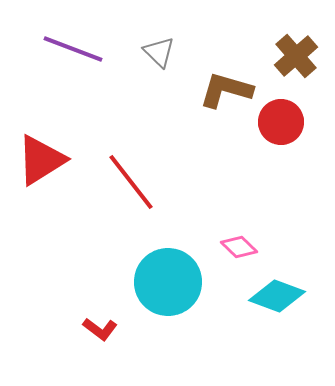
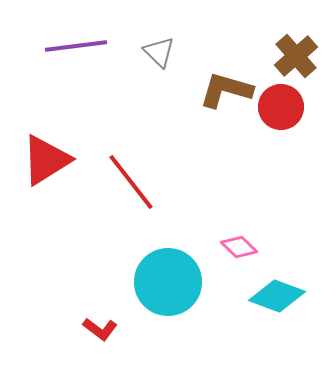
purple line: moved 3 px right, 3 px up; rotated 28 degrees counterclockwise
red circle: moved 15 px up
red triangle: moved 5 px right
